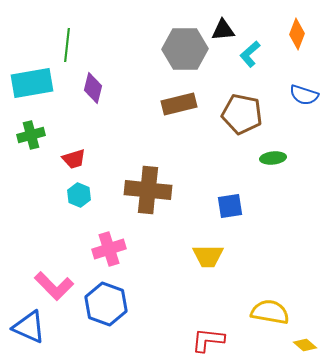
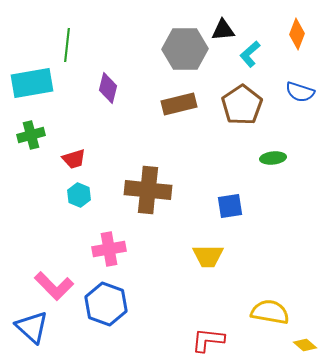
purple diamond: moved 15 px right
blue semicircle: moved 4 px left, 3 px up
brown pentagon: moved 9 px up; rotated 27 degrees clockwise
pink cross: rotated 8 degrees clockwise
blue triangle: moved 3 px right; rotated 18 degrees clockwise
